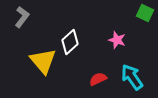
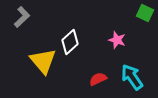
gray L-shape: rotated 10 degrees clockwise
